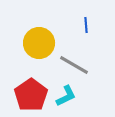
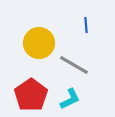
cyan L-shape: moved 4 px right, 3 px down
